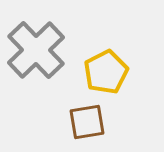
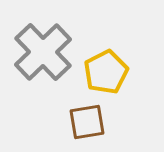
gray cross: moved 7 px right, 2 px down
